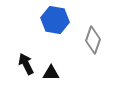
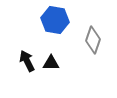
black arrow: moved 1 px right, 3 px up
black triangle: moved 10 px up
